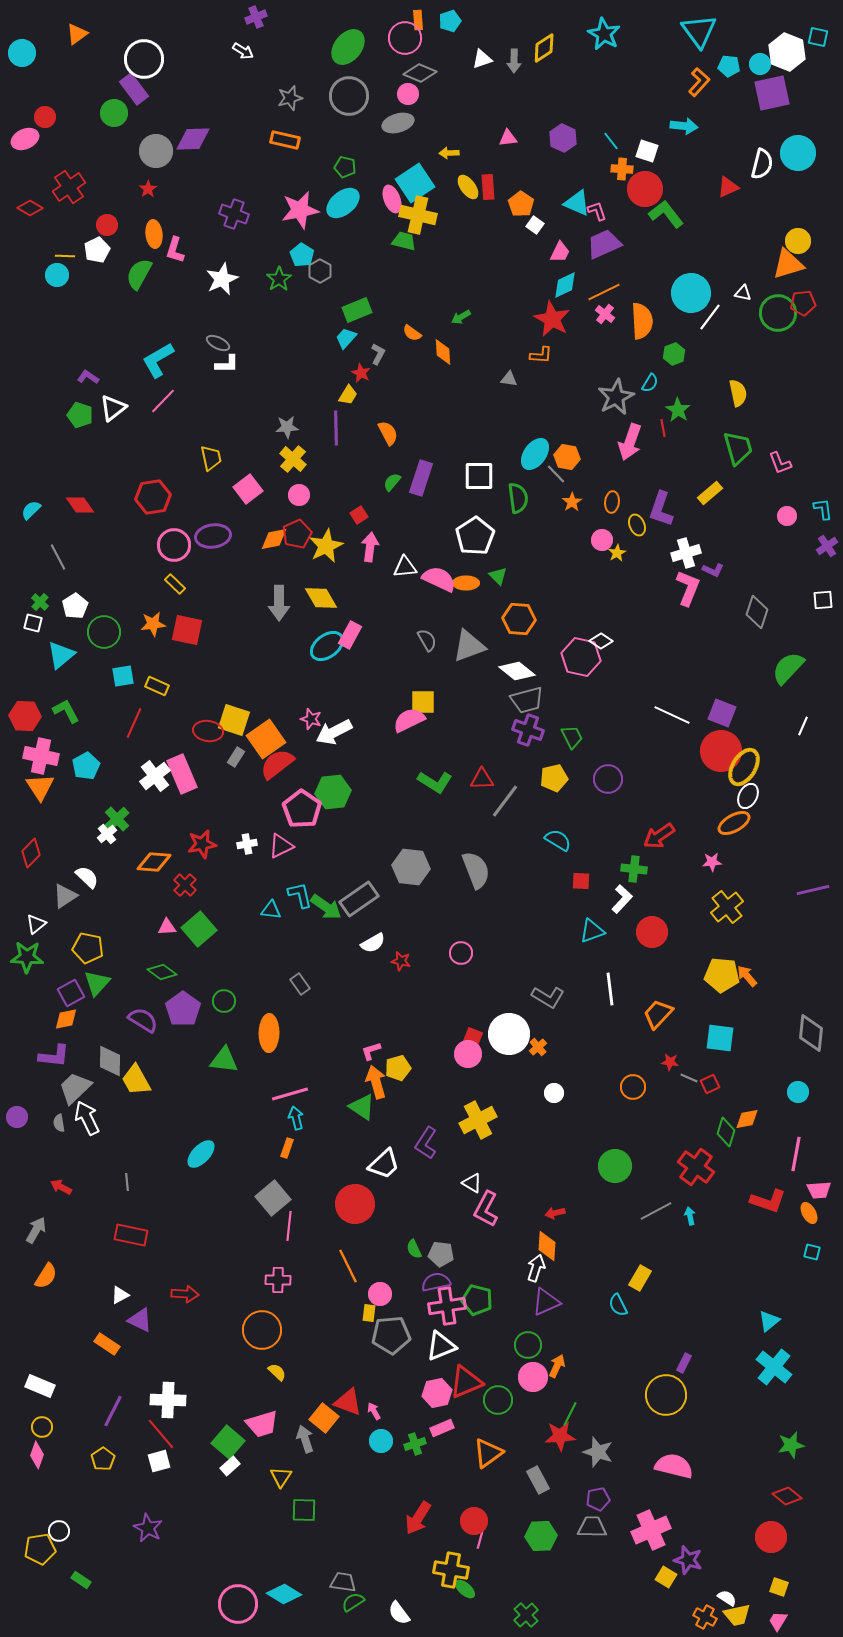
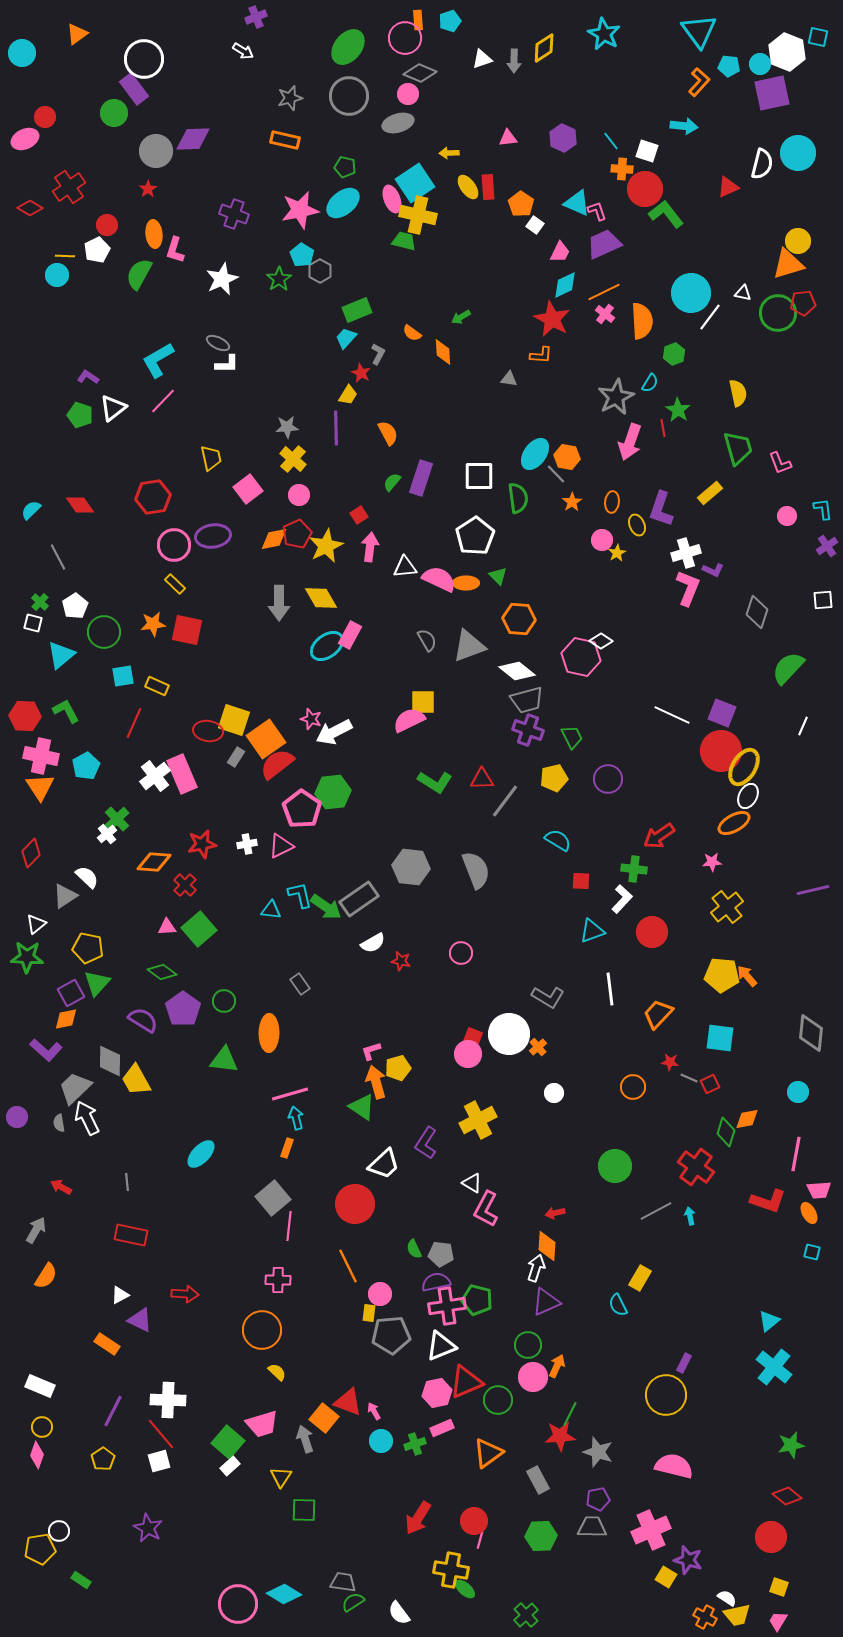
purple L-shape at (54, 1056): moved 8 px left, 6 px up; rotated 36 degrees clockwise
